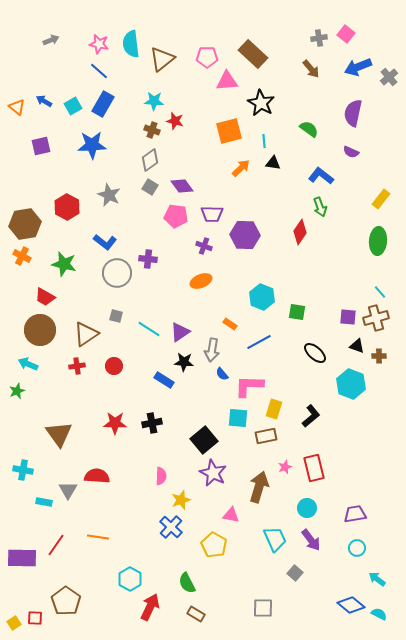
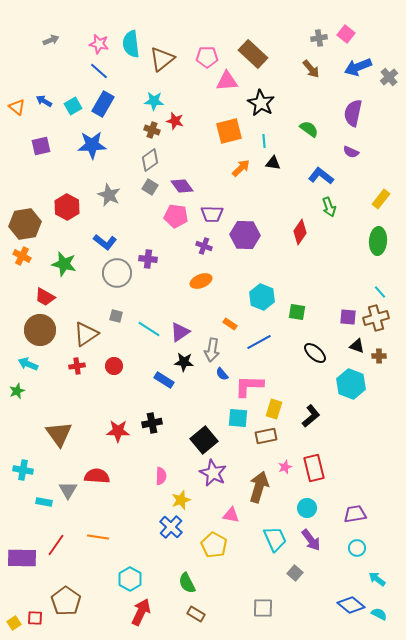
green arrow at (320, 207): moved 9 px right
red star at (115, 423): moved 3 px right, 8 px down
red arrow at (150, 607): moved 9 px left, 5 px down
